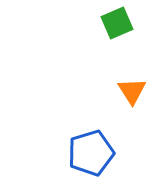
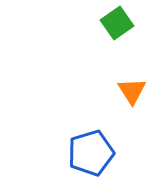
green square: rotated 12 degrees counterclockwise
